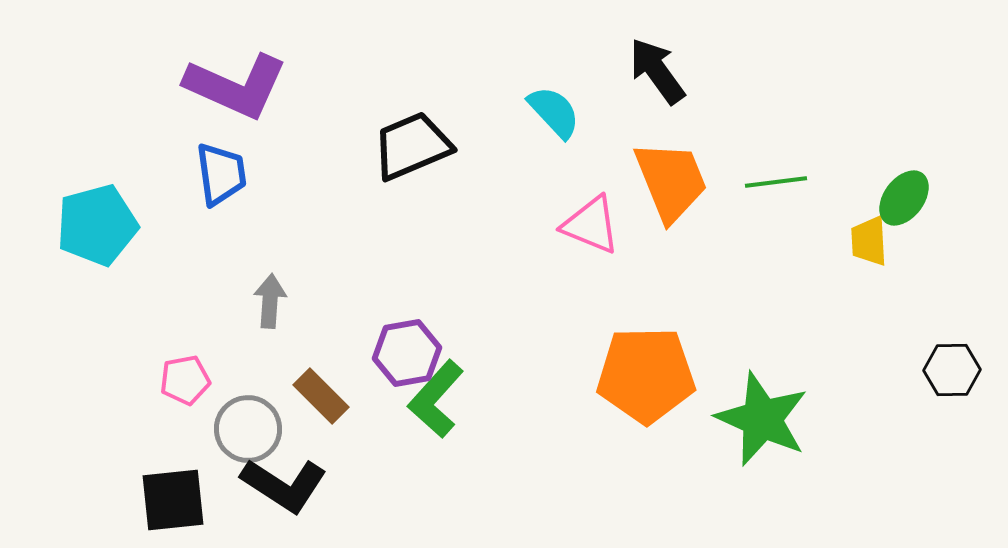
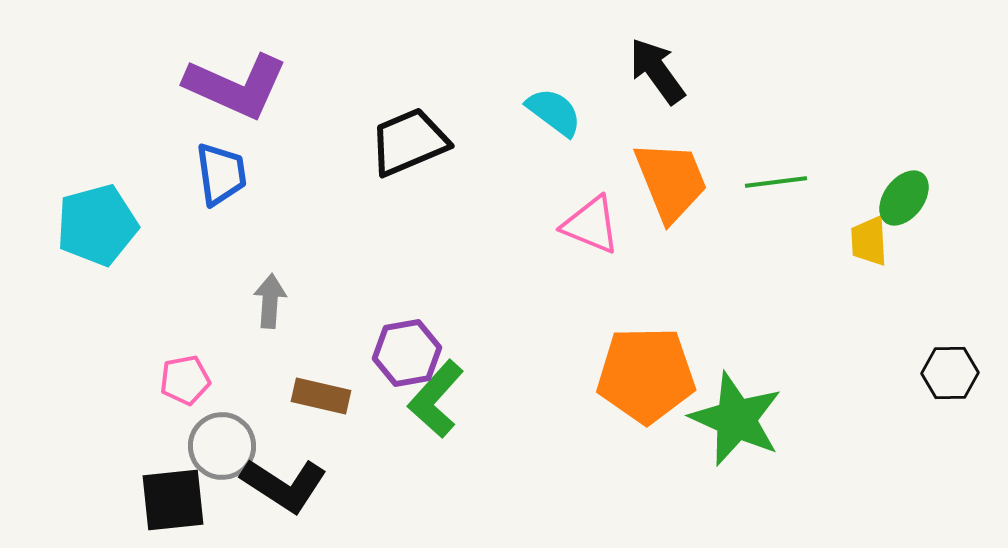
cyan semicircle: rotated 10 degrees counterclockwise
black trapezoid: moved 3 px left, 4 px up
black hexagon: moved 2 px left, 3 px down
brown rectangle: rotated 32 degrees counterclockwise
green star: moved 26 px left
gray circle: moved 26 px left, 17 px down
